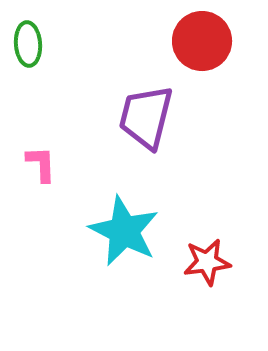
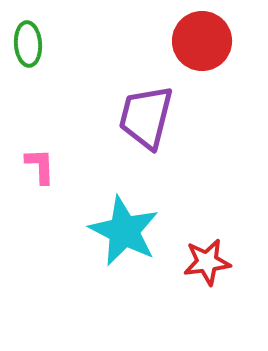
pink L-shape: moved 1 px left, 2 px down
